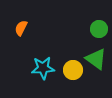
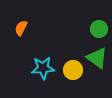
green triangle: moved 1 px right, 1 px up
